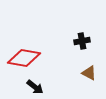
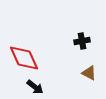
red diamond: rotated 56 degrees clockwise
